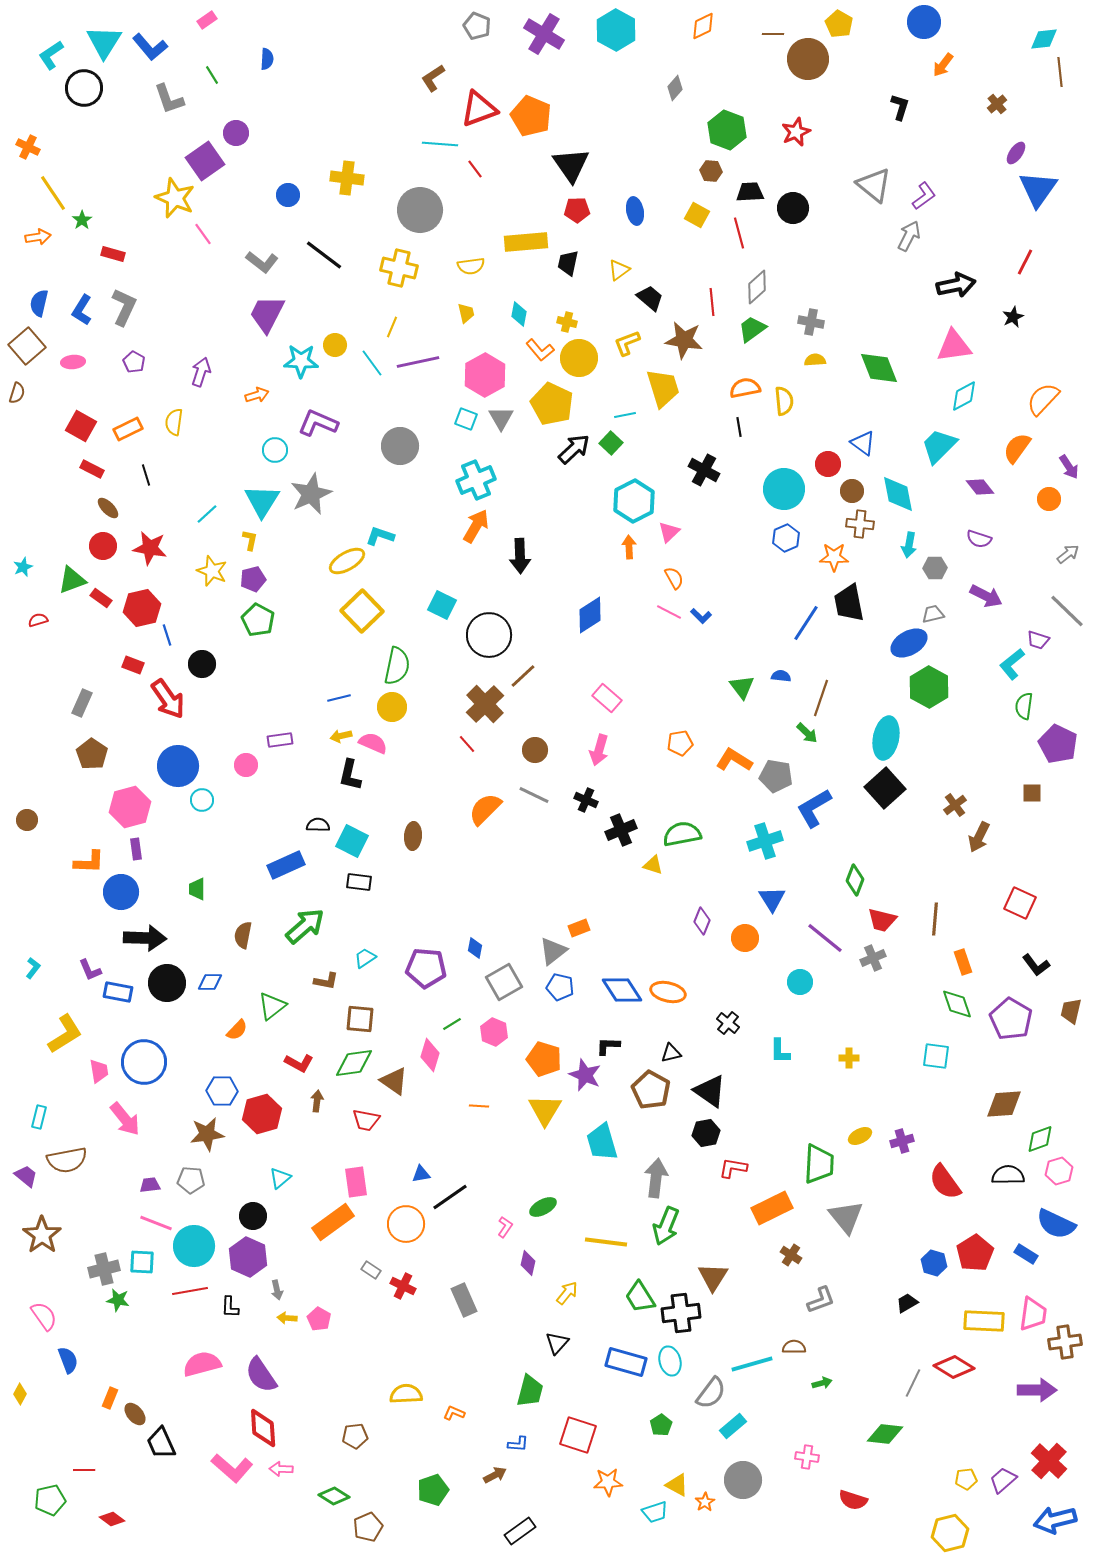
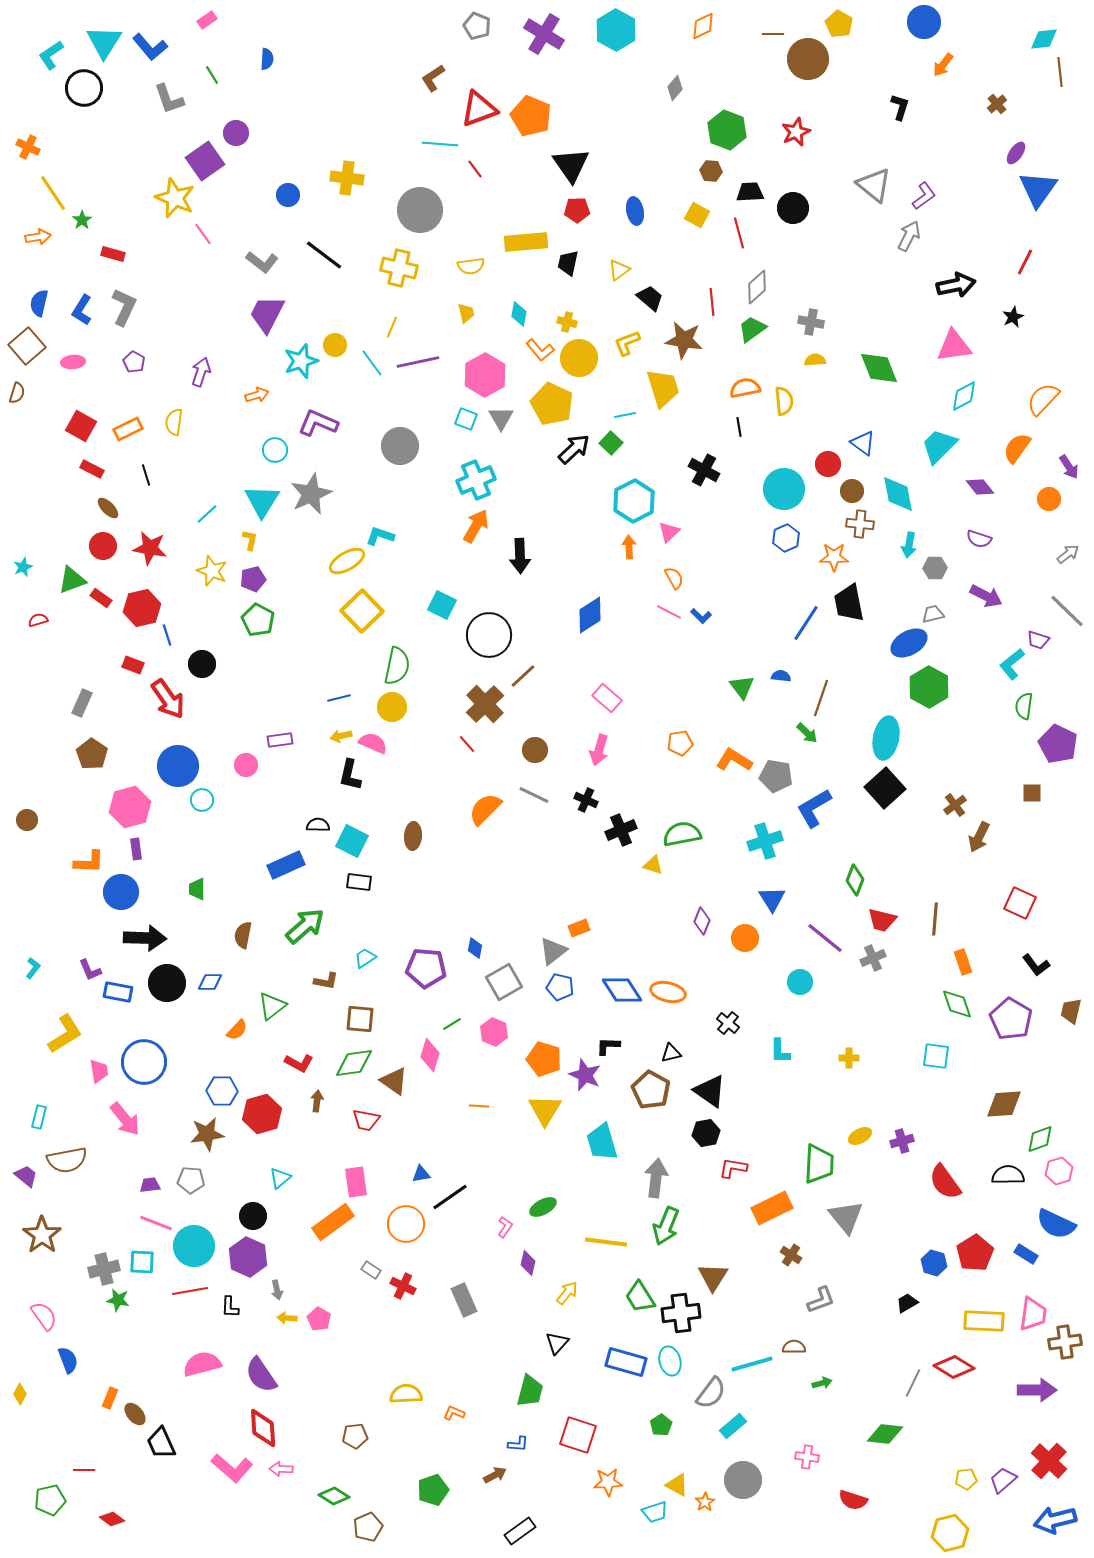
cyan star at (301, 361): rotated 20 degrees counterclockwise
